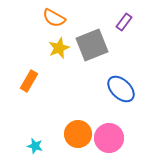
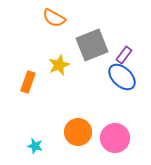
purple rectangle: moved 33 px down
yellow star: moved 17 px down
orange rectangle: moved 1 px left, 1 px down; rotated 10 degrees counterclockwise
blue ellipse: moved 1 px right, 12 px up
orange circle: moved 2 px up
pink circle: moved 6 px right
